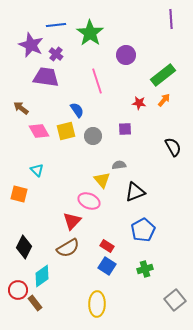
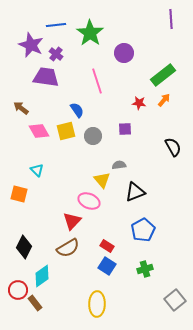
purple circle: moved 2 px left, 2 px up
